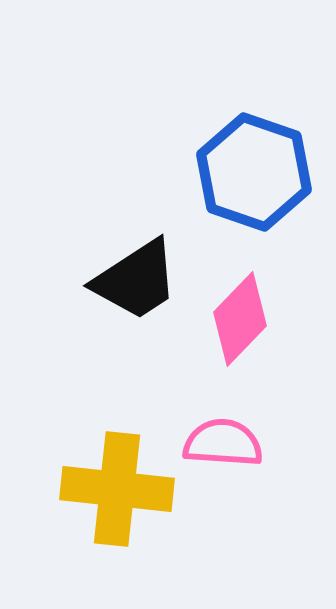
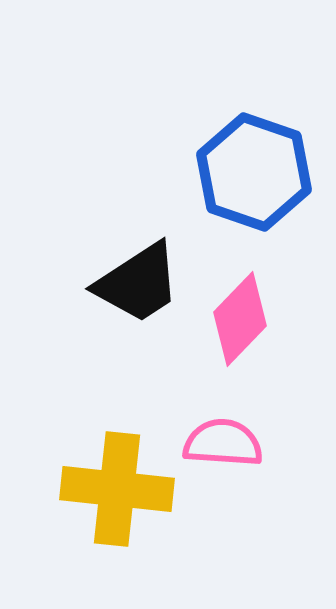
black trapezoid: moved 2 px right, 3 px down
